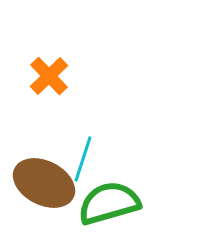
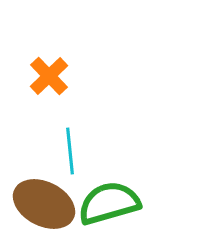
cyan line: moved 13 px left, 8 px up; rotated 24 degrees counterclockwise
brown ellipse: moved 21 px down
